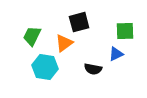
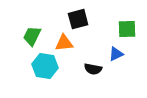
black square: moved 1 px left, 3 px up
green square: moved 2 px right, 2 px up
orange triangle: rotated 30 degrees clockwise
cyan hexagon: moved 1 px up
